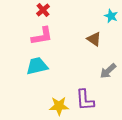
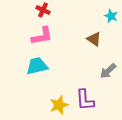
red cross: rotated 24 degrees counterclockwise
yellow star: moved 1 px up; rotated 18 degrees counterclockwise
